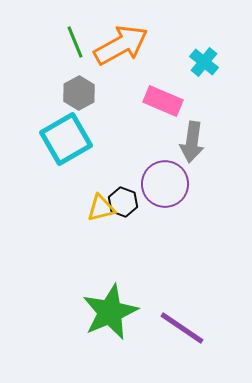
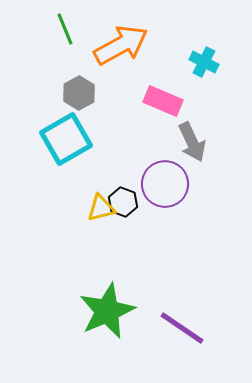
green line: moved 10 px left, 13 px up
cyan cross: rotated 12 degrees counterclockwise
gray arrow: rotated 33 degrees counterclockwise
green star: moved 3 px left, 1 px up
